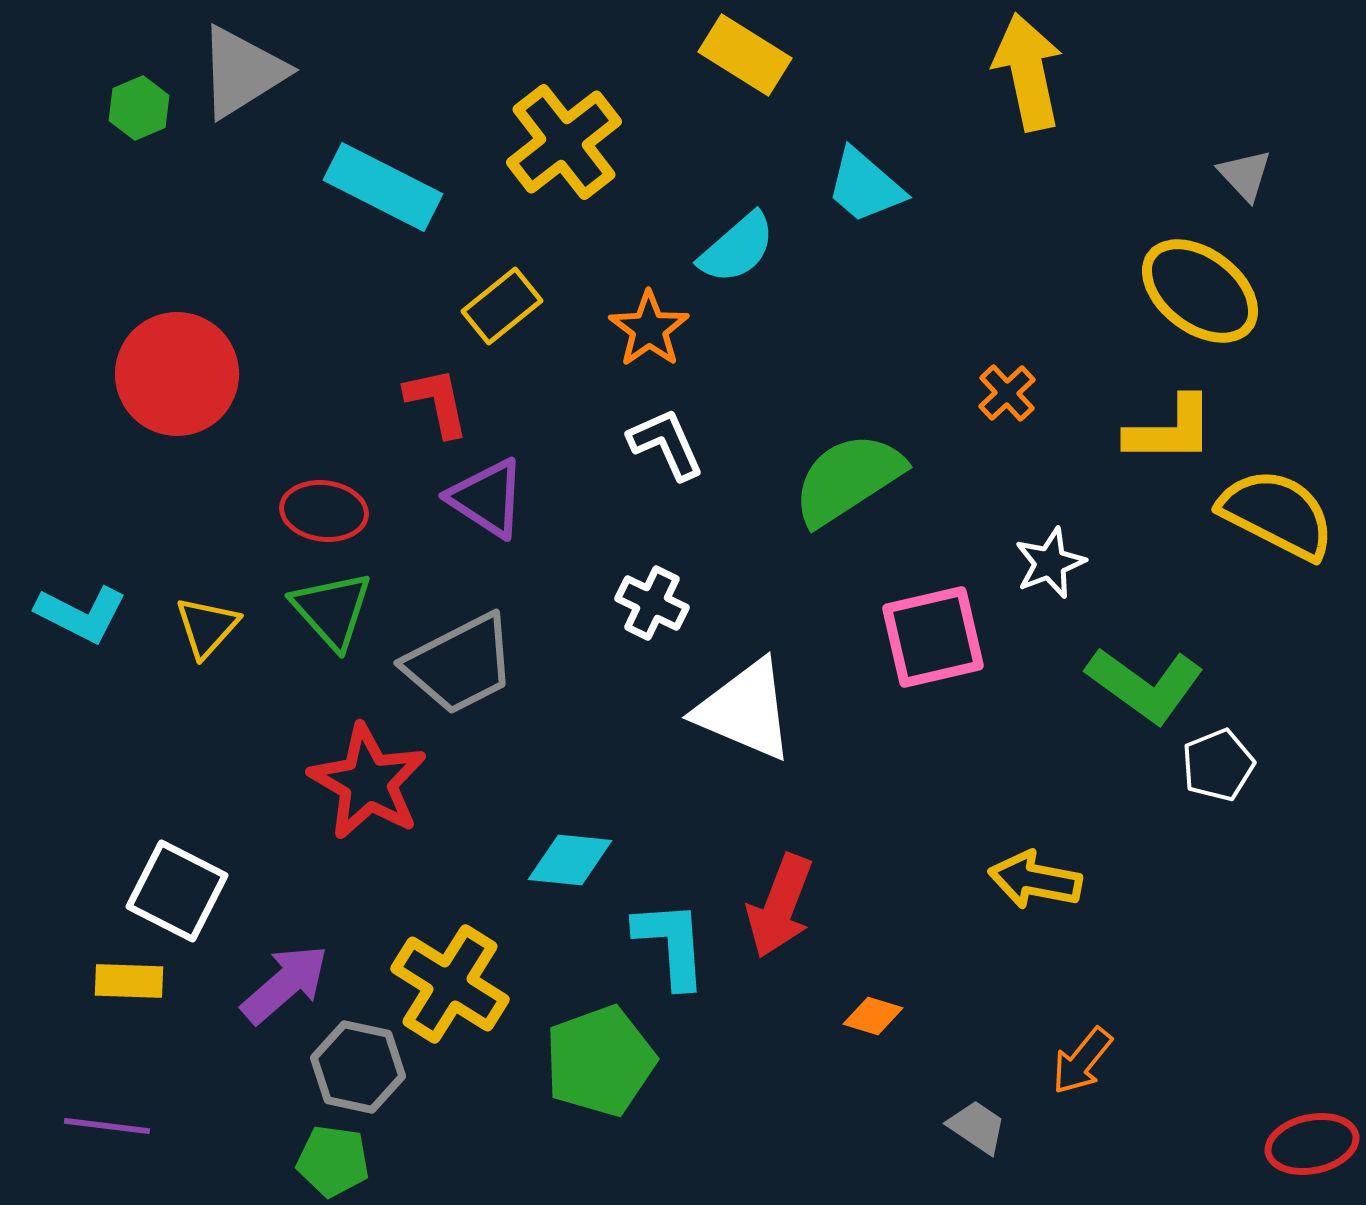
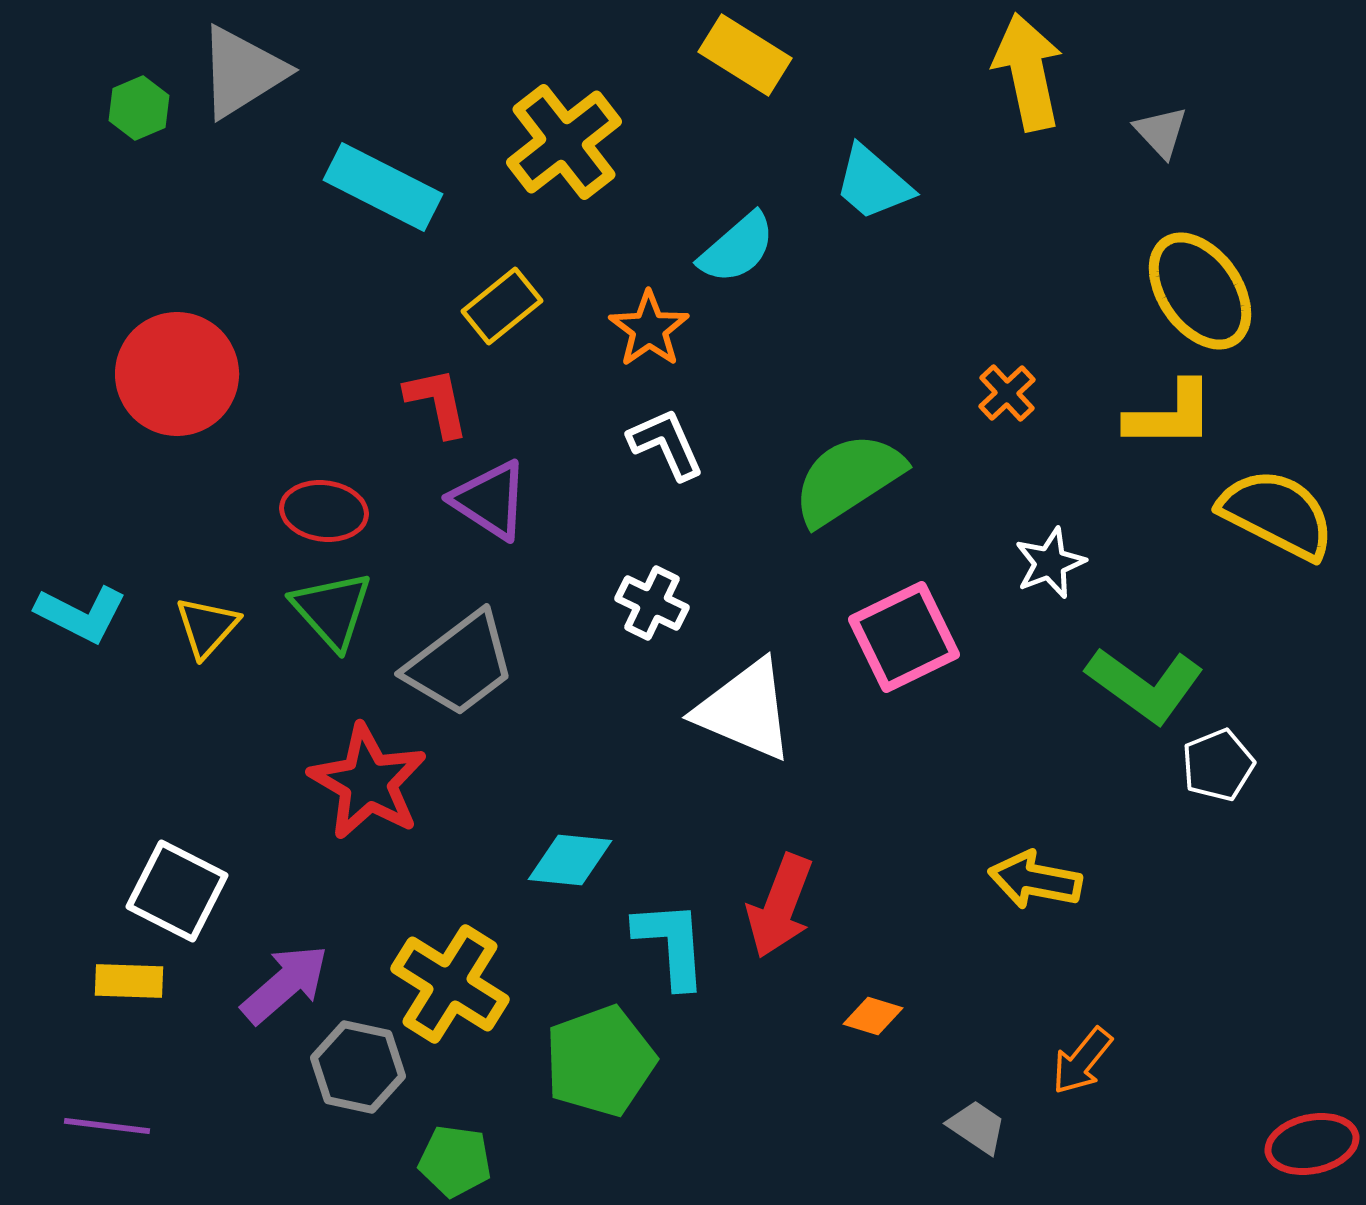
gray triangle at (1245, 175): moved 84 px left, 43 px up
cyan trapezoid at (865, 186): moved 8 px right, 3 px up
yellow ellipse at (1200, 291): rotated 18 degrees clockwise
yellow L-shape at (1170, 430): moved 15 px up
purple triangle at (487, 498): moved 3 px right, 2 px down
pink square at (933, 637): moved 29 px left; rotated 13 degrees counterclockwise
gray trapezoid at (460, 664): rotated 10 degrees counterclockwise
green pentagon at (333, 1161): moved 122 px right
